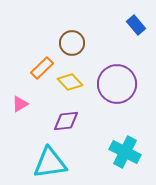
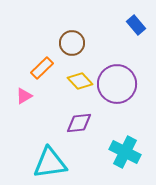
yellow diamond: moved 10 px right, 1 px up
pink triangle: moved 4 px right, 8 px up
purple diamond: moved 13 px right, 2 px down
